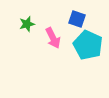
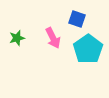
green star: moved 10 px left, 14 px down
cyan pentagon: moved 4 px down; rotated 12 degrees clockwise
